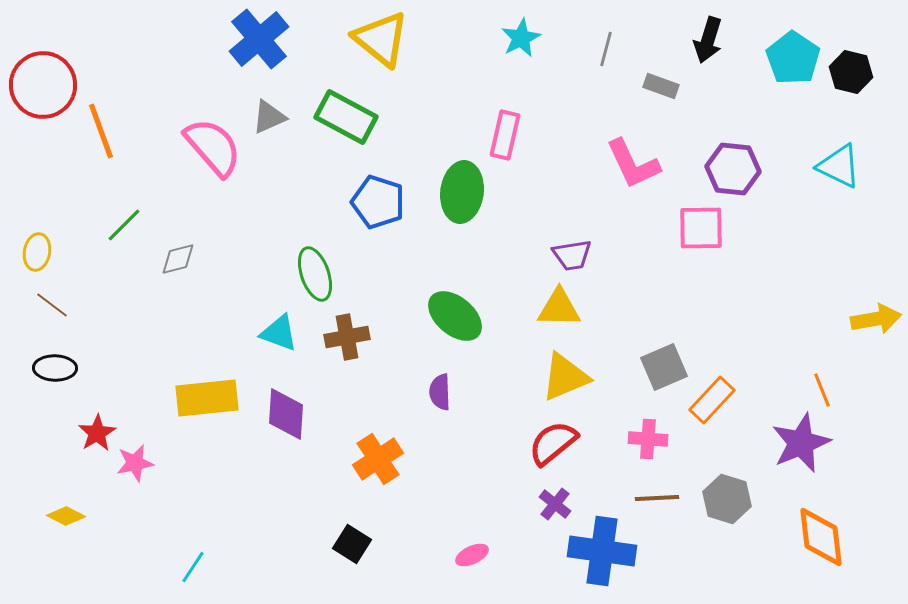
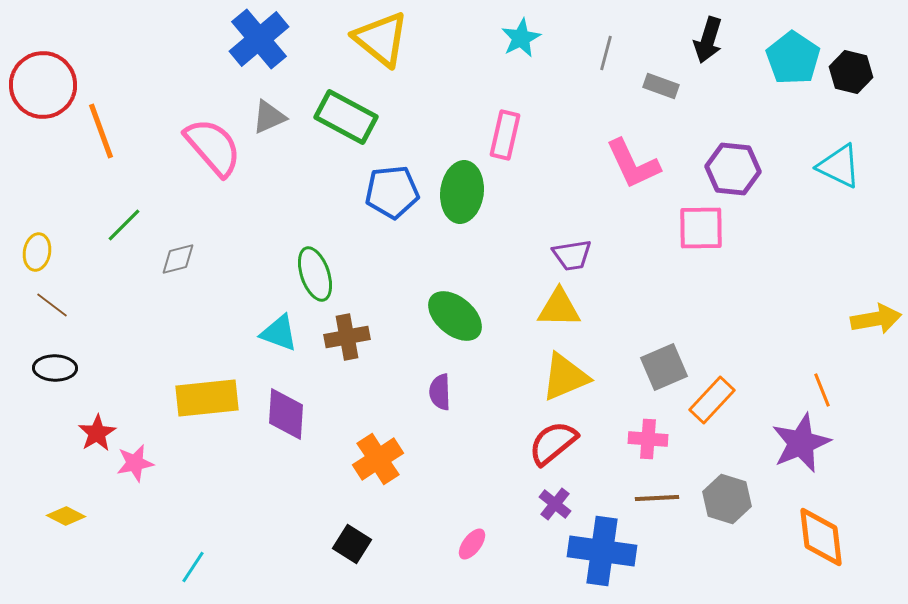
gray line at (606, 49): moved 4 px down
blue pentagon at (378, 202): moved 14 px right, 10 px up; rotated 24 degrees counterclockwise
pink ellipse at (472, 555): moved 11 px up; rotated 28 degrees counterclockwise
